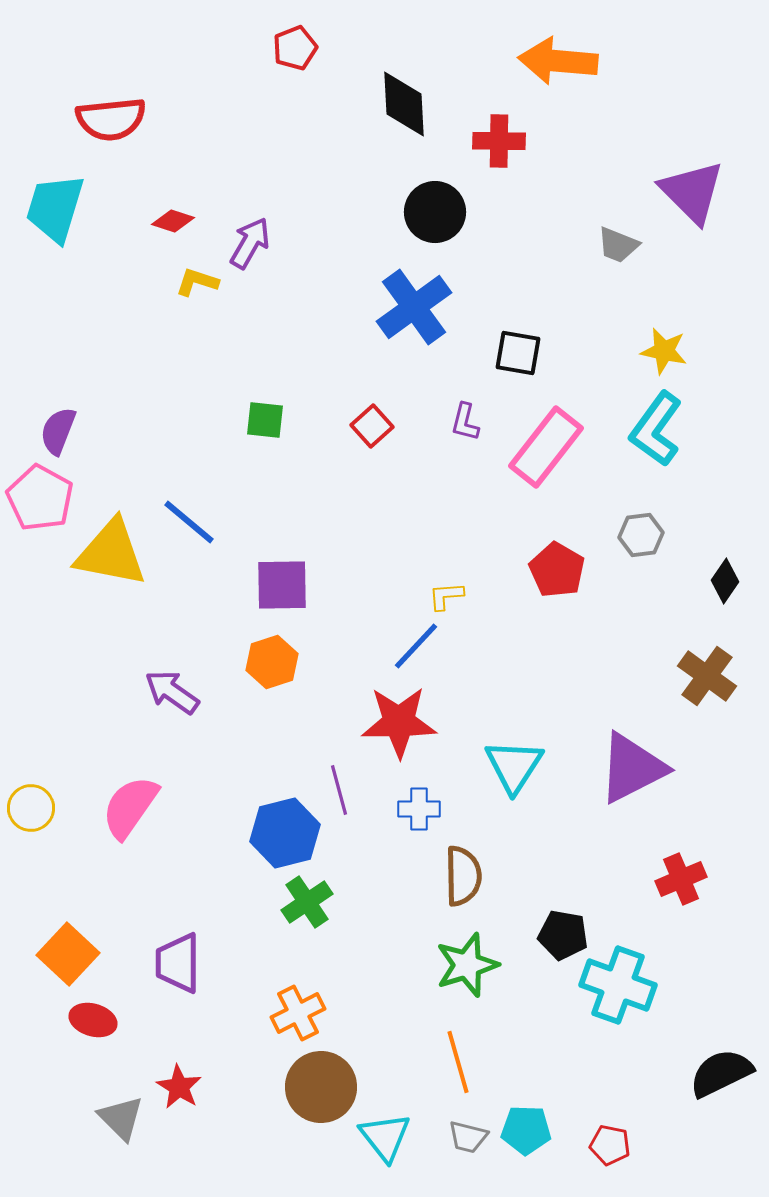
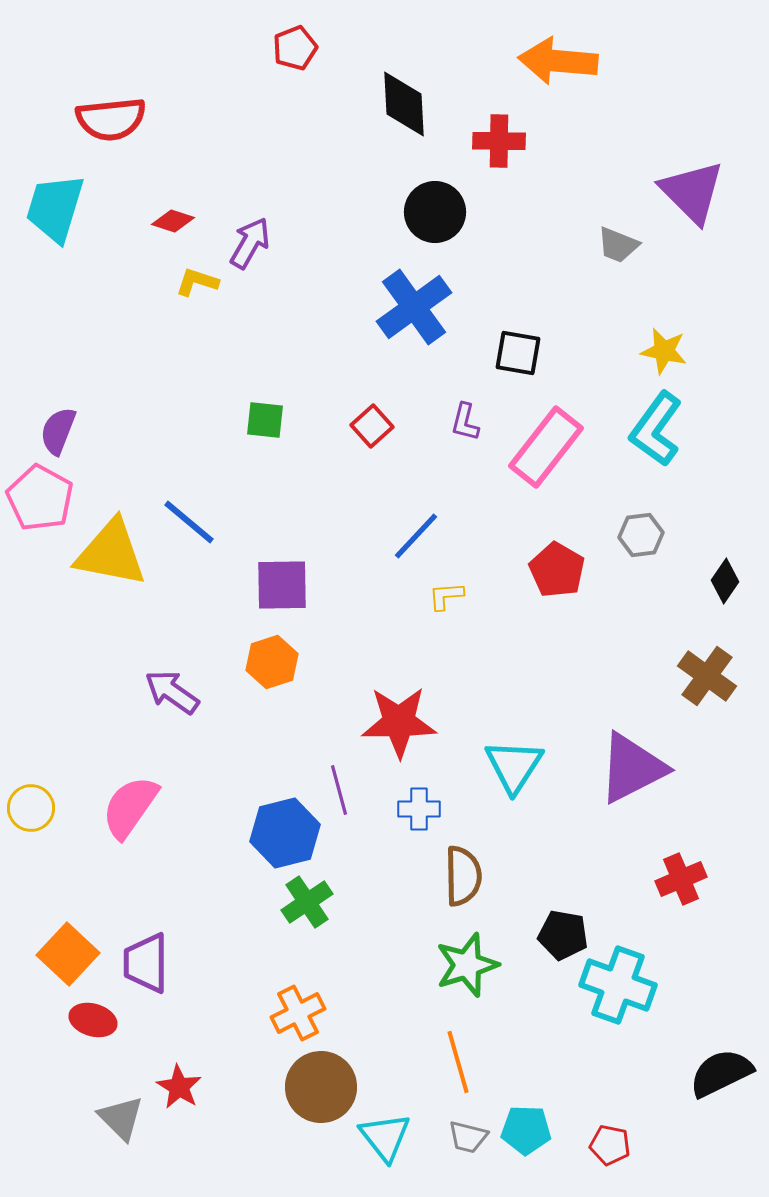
blue line at (416, 646): moved 110 px up
purple trapezoid at (178, 963): moved 32 px left
